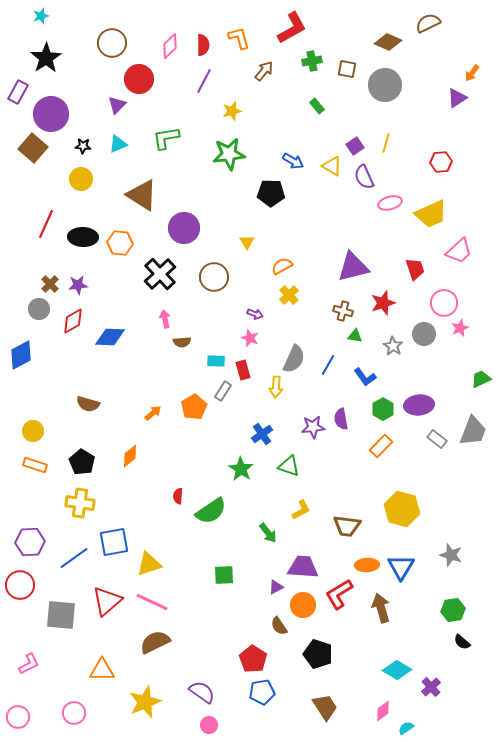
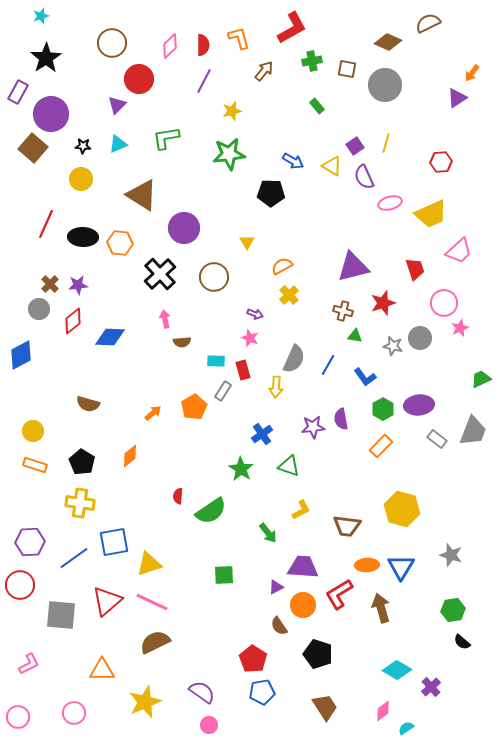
red diamond at (73, 321): rotated 8 degrees counterclockwise
gray circle at (424, 334): moved 4 px left, 4 px down
gray star at (393, 346): rotated 18 degrees counterclockwise
